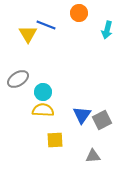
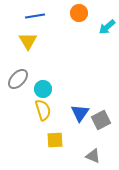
blue line: moved 11 px left, 9 px up; rotated 30 degrees counterclockwise
cyan arrow: moved 3 px up; rotated 36 degrees clockwise
yellow triangle: moved 7 px down
gray ellipse: rotated 15 degrees counterclockwise
cyan circle: moved 3 px up
yellow semicircle: rotated 70 degrees clockwise
blue triangle: moved 2 px left, 2 px up
gray square: moved 1 px left
gray triangle: rotated 28 degrees clockwise
